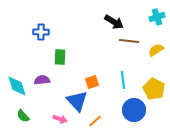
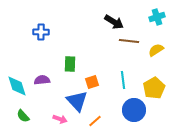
green rectangle: moved 10 px right, 7 px down
yellow pentagon: moved 1 px up; rotated 15 degrees clockwise
